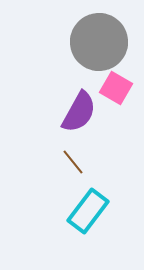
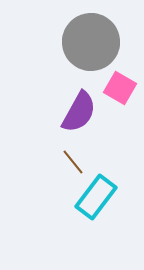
gray circle: moved 8 px left
pink square: moved 4 px right
cyan rectangle: moved 8 px right, 14 px up
